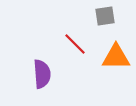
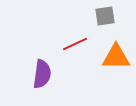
red line: rotated 70 degrees counterclockwise
purple semicircle: rotated 12 degrees clockwise
